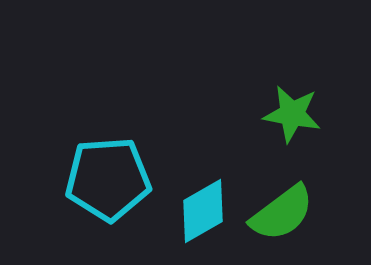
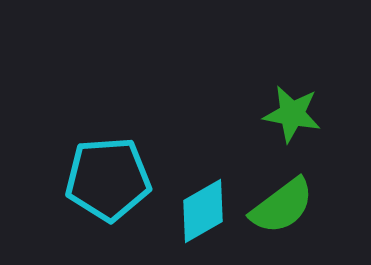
green semicircle: moved 7 px up
